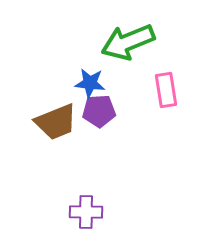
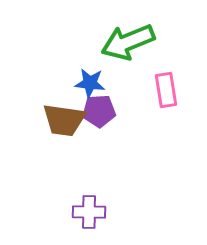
brown trapezoid: moved 8 px right, 2 px up; rotated 30 degrees clockwise
purple cross: moved 3 px right
